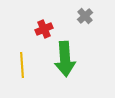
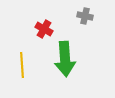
gray cross: rotated 35 degrees counterclockwise
red cross: rotated 36 degrees counterclockwise
